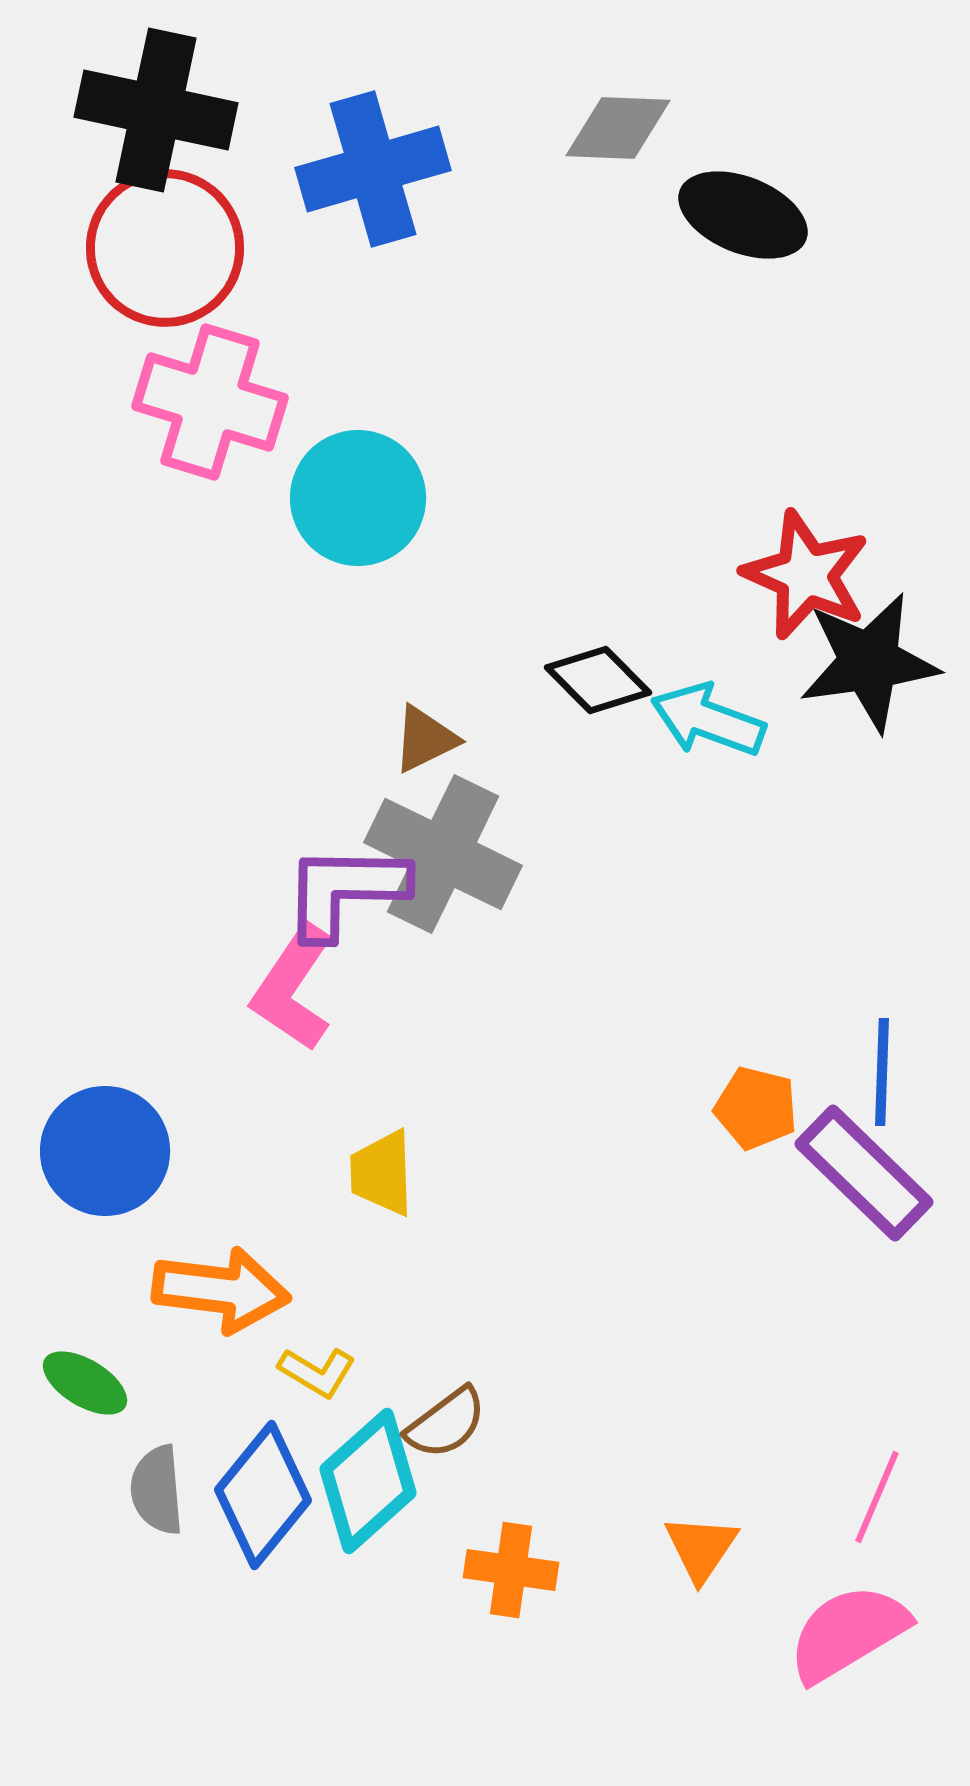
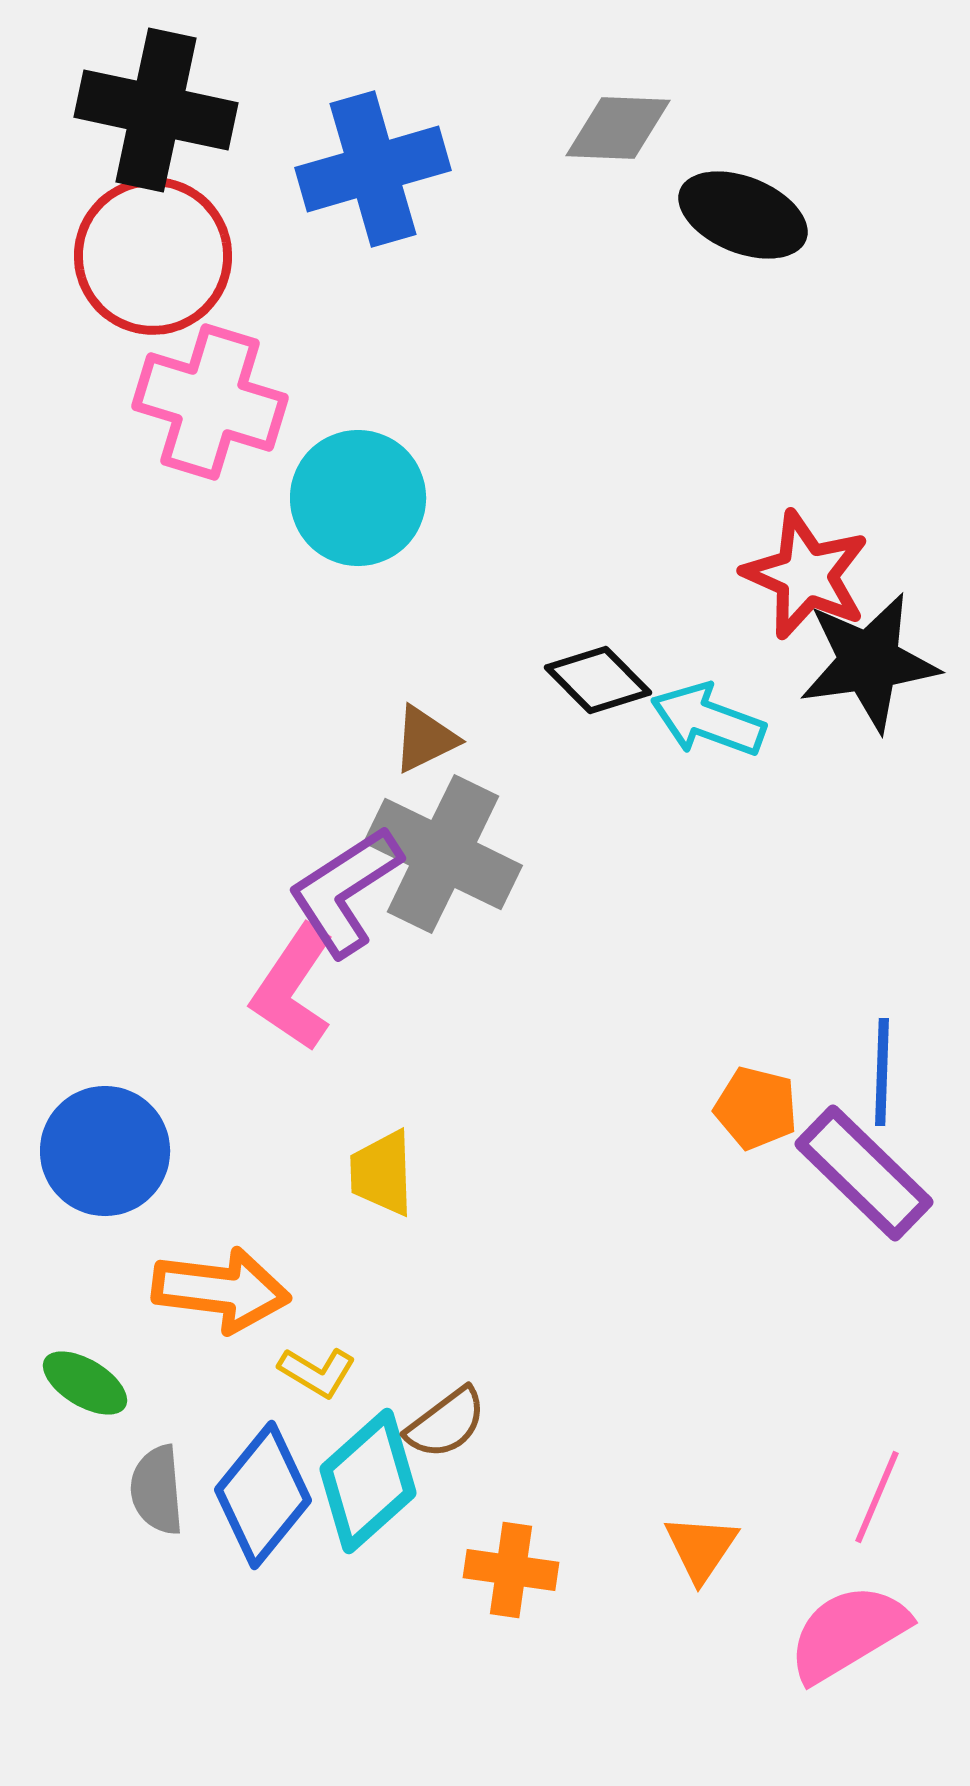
red circle: moved 12 px left, 8 px down
purple L-shape: rotated 34 degrees counterclockwise
